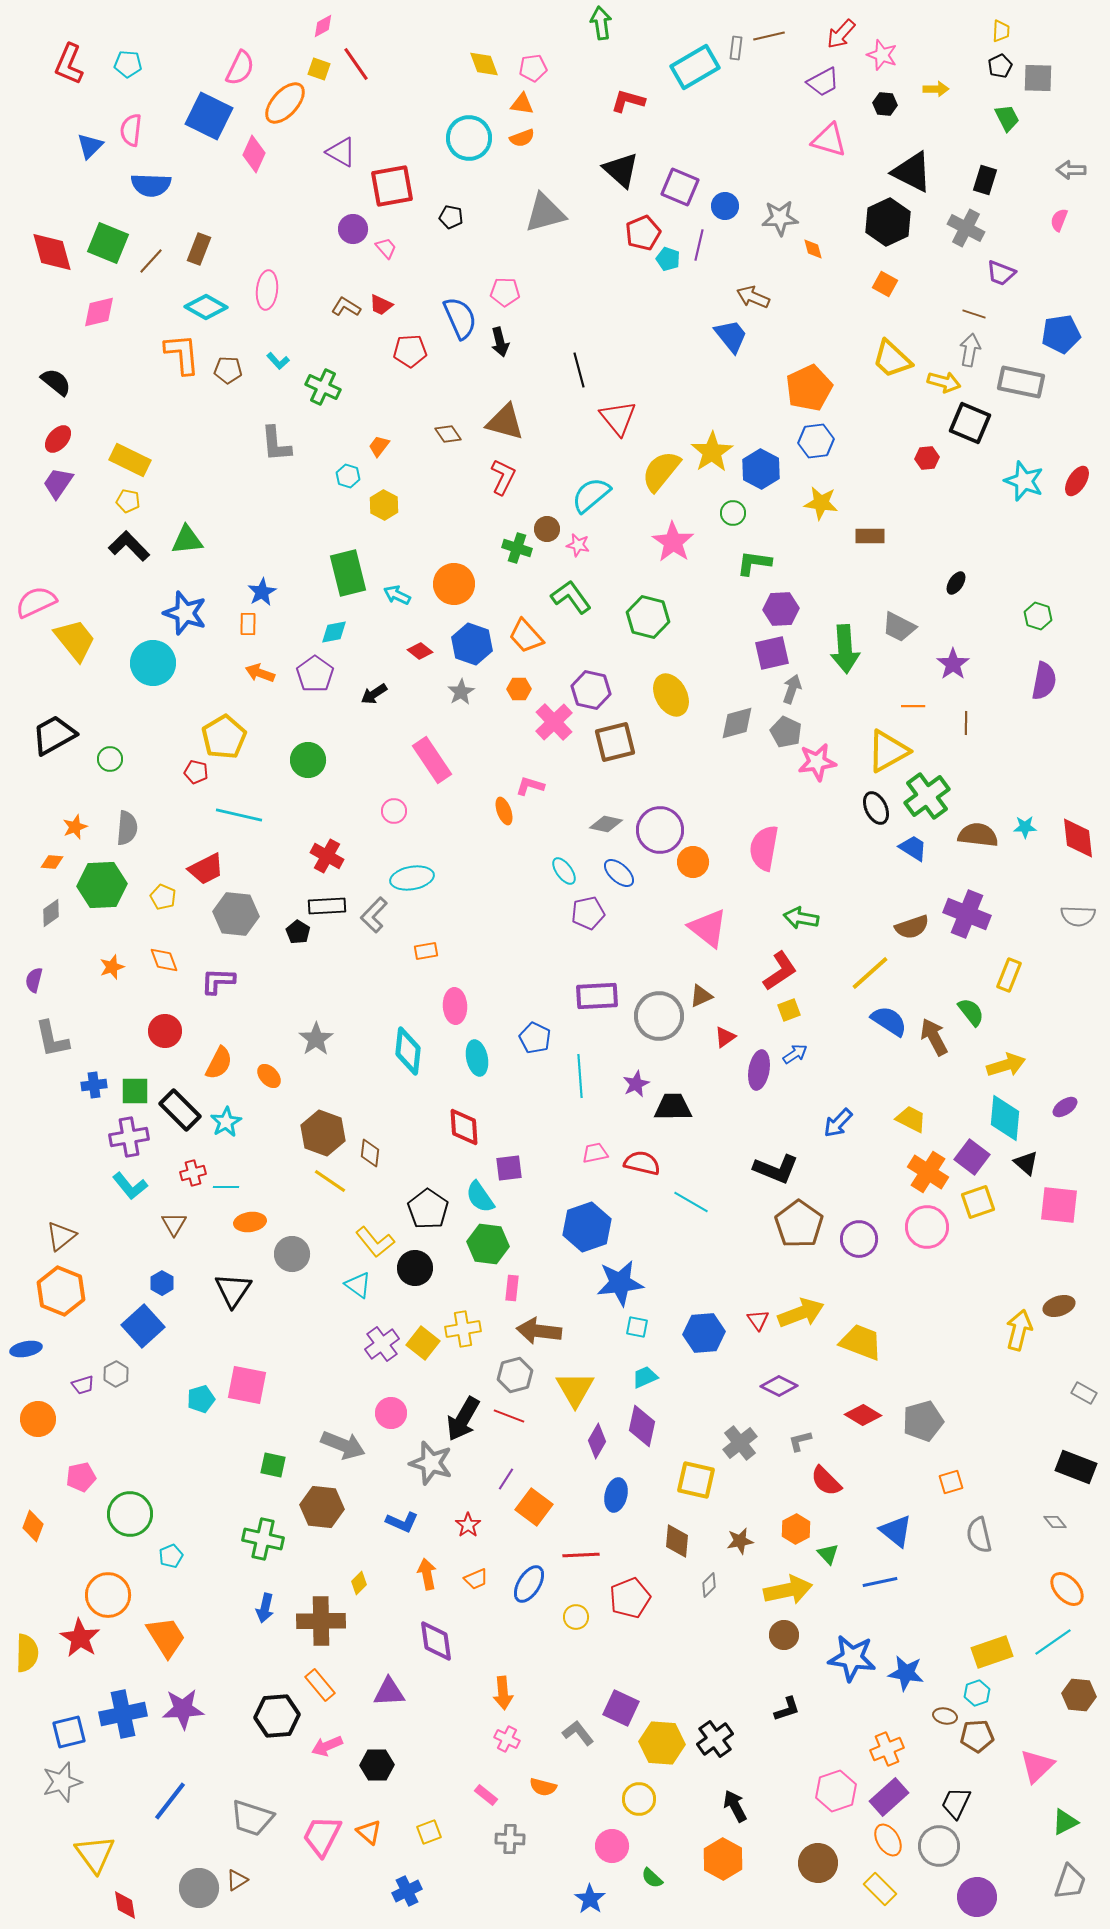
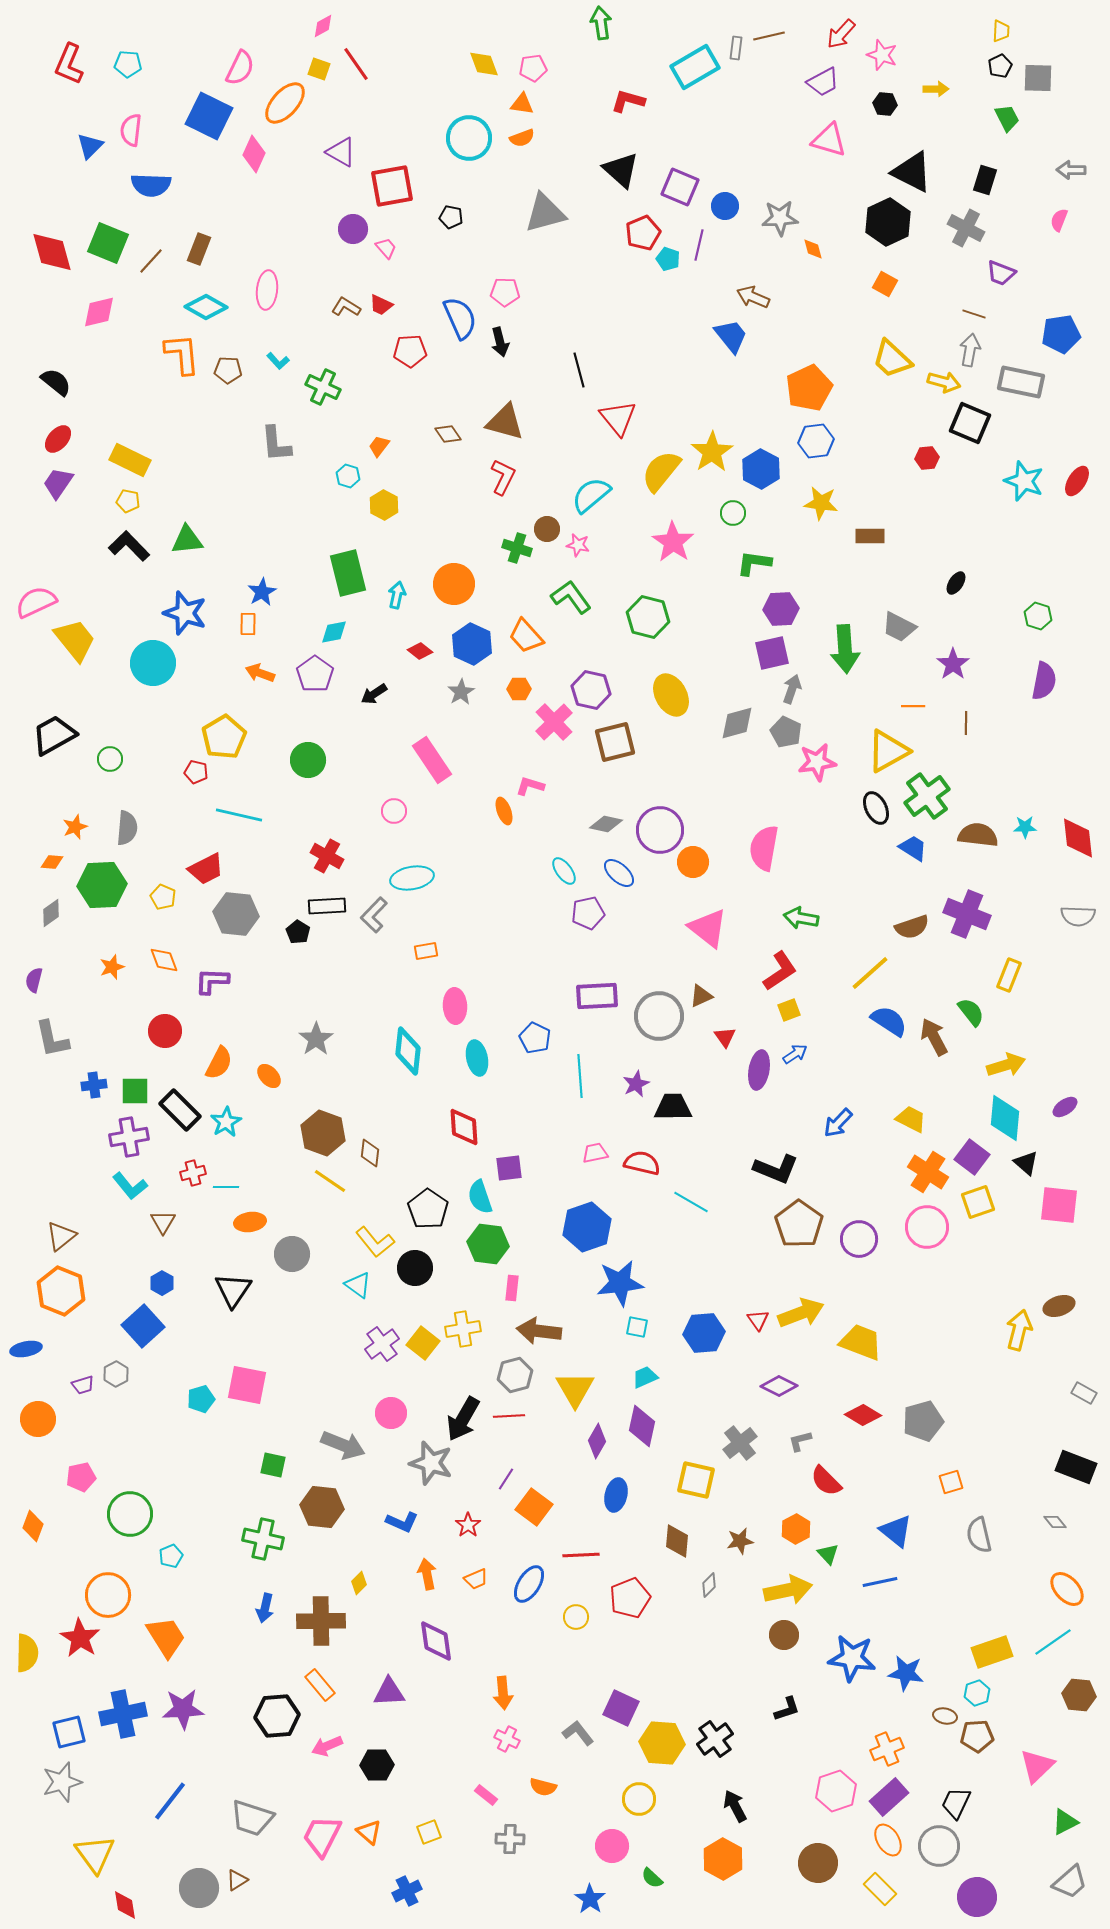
cyan arrow at (397, 595): rotated 76 degrees clockwise
blue hexagon at (472, 644): rotated 6 degrees clockwise
purple L-shape at (218, 981): moved 6 px left
red triangle at (725, 1037): rotated 30 degrees counterclockwise
cyan semicircle at (480, 1197): rotated 16 degrees clockwise
brown triangle at (174, 1224): moved 11 px left, 2 px up
red line at (509, 1416): rotated 24 degrees counterclockwise
gray trapezoid at (1070, 1882): rotated 30 degrees clockwise
